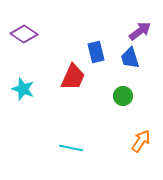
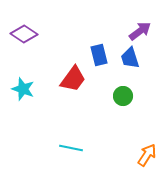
blue rectangle: moved 3 px right, 3 px down
red trapezoid: moved 2 px down; rotated 12 degrees clockwise
orange arrow: moved 6 px right, 14 px down
